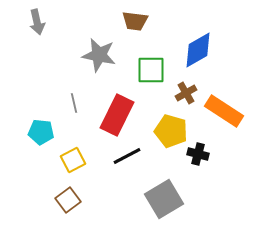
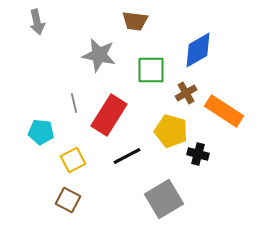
red rectangle: moved 8 px left; rotated 6 degrees clockwise
brown square: rotated 25 degrees counterclockwise
